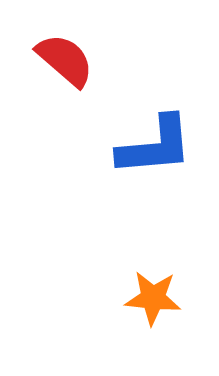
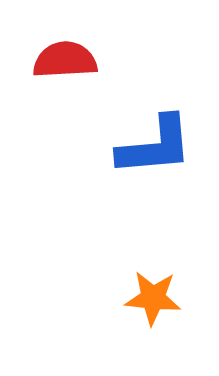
red semicircle: rotated 44 degrees counterclockwise
